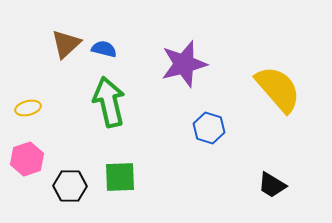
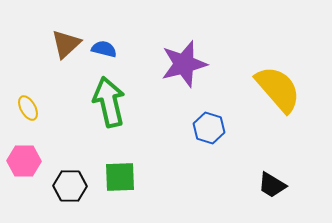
yellow ellipse: rotated 75 degrees clockwise
pink hexagon: moved 3 px left, 2 px down; rotated 20 degrees clockwise
